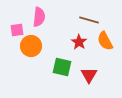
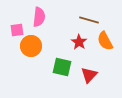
red triangle: rotated 12 degrees clockwise
